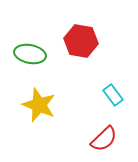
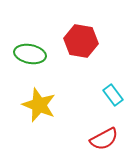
red semicircle: rotated 16 degrees clockwise
